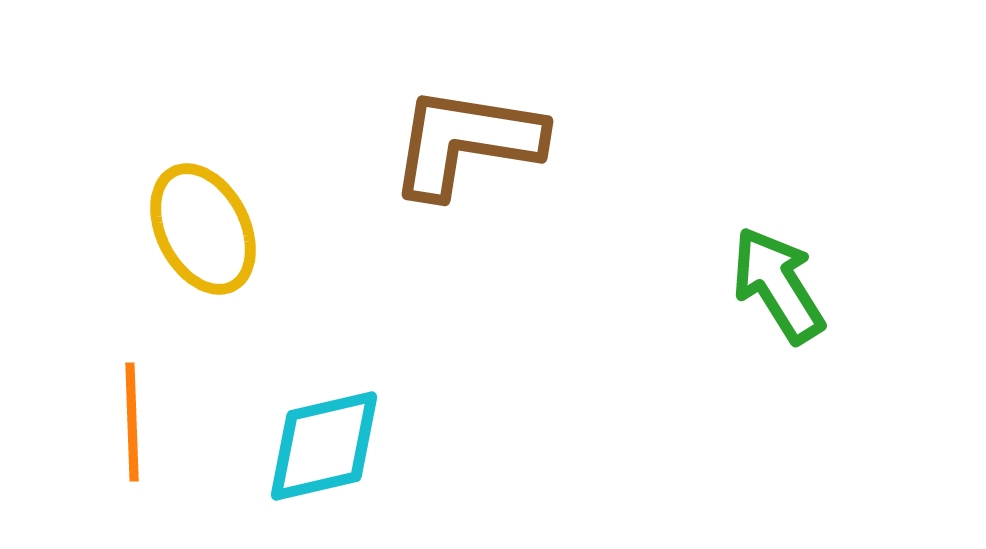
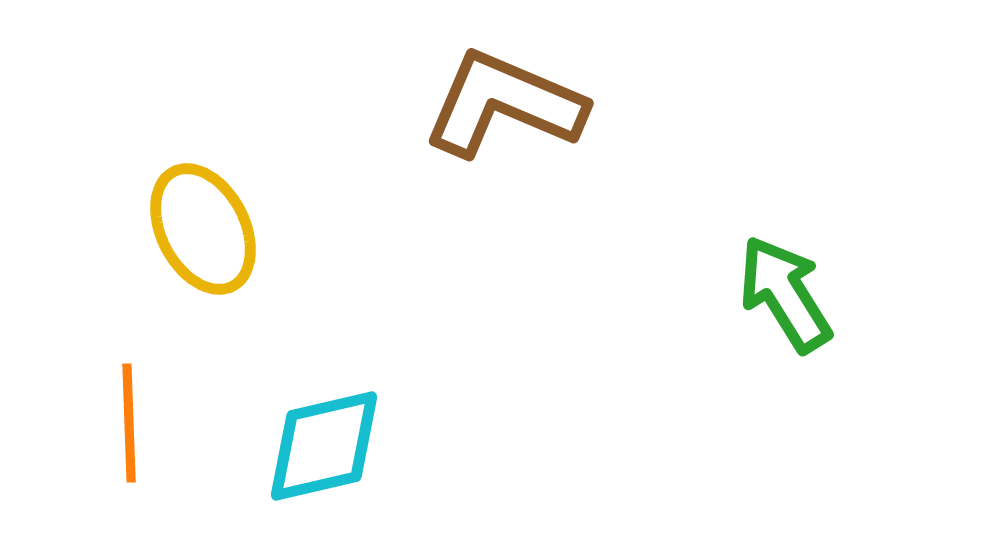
brown L-shape: moved 38 px right, 38 px up; rotated 14 degrees clockwise
green arrow: moved 7 px right, 9 px down
orange line: moved 3 px left, 1 px down
